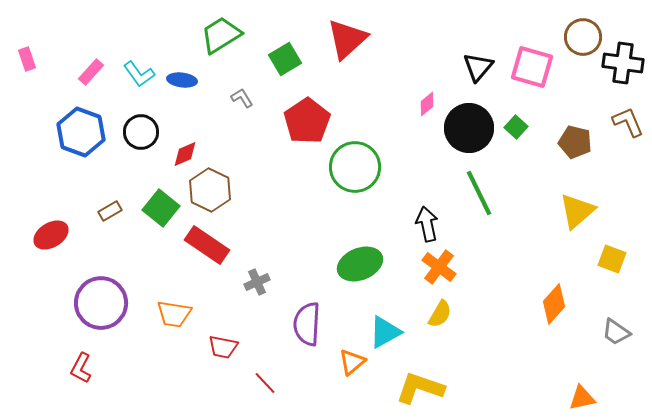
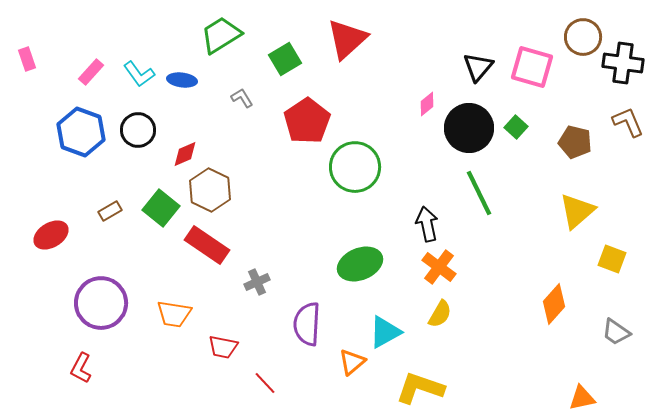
black circle at (141, 132): moved 3 px left, 2 px up
